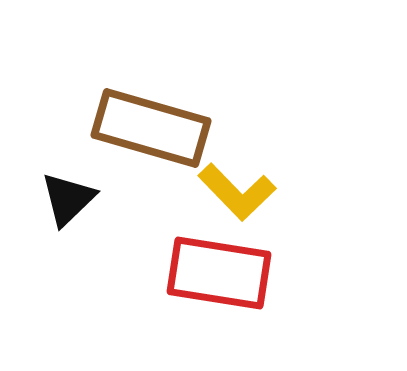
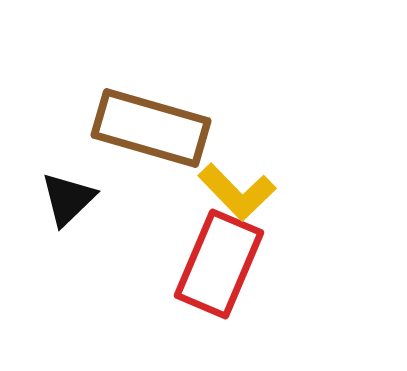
red rectangle: moved 9 px up; rotated 76 degrees counterclockwise
